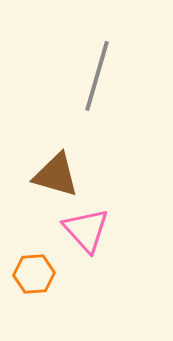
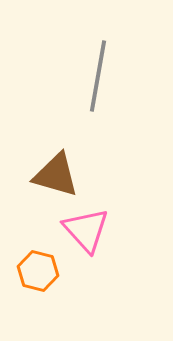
gray line: moved 1 px right; rotated 6 degrees counterclockwise
orange hexagon: moved 4 px right, 3 px up; rotated 18 degrees clockwise
